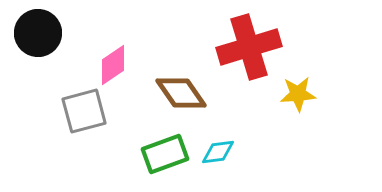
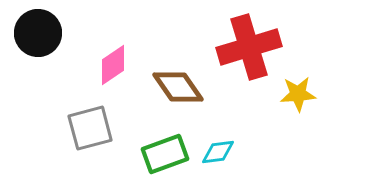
brown diamond: moved 3 px left, 6 px up
gray square: moved 6 px right, 17 px down
